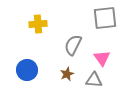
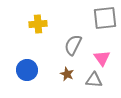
brown star: rotated 24 degrees counterclockwise
